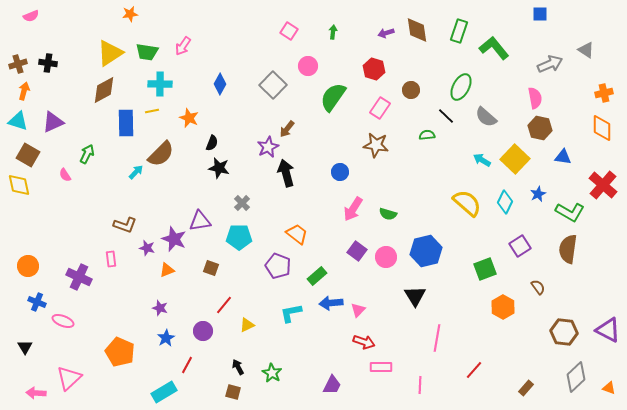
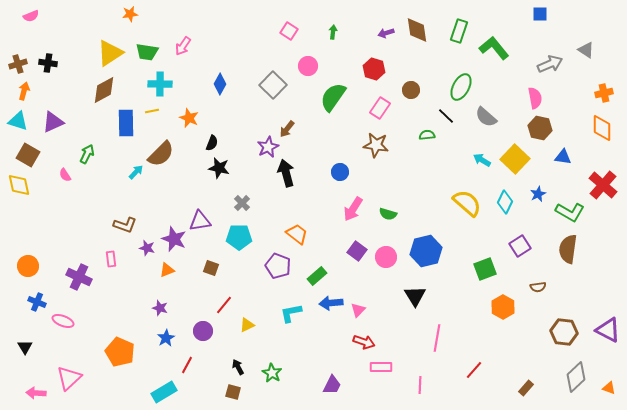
brown semicircle at (538, 287): rotated 119 degrees clockwise
